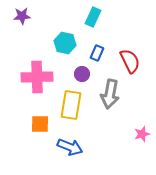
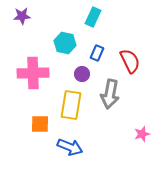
pink cross: moved 4 px left, 4 px up
